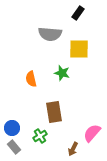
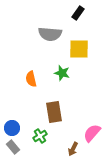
gray rectangle: moved 1 px left
